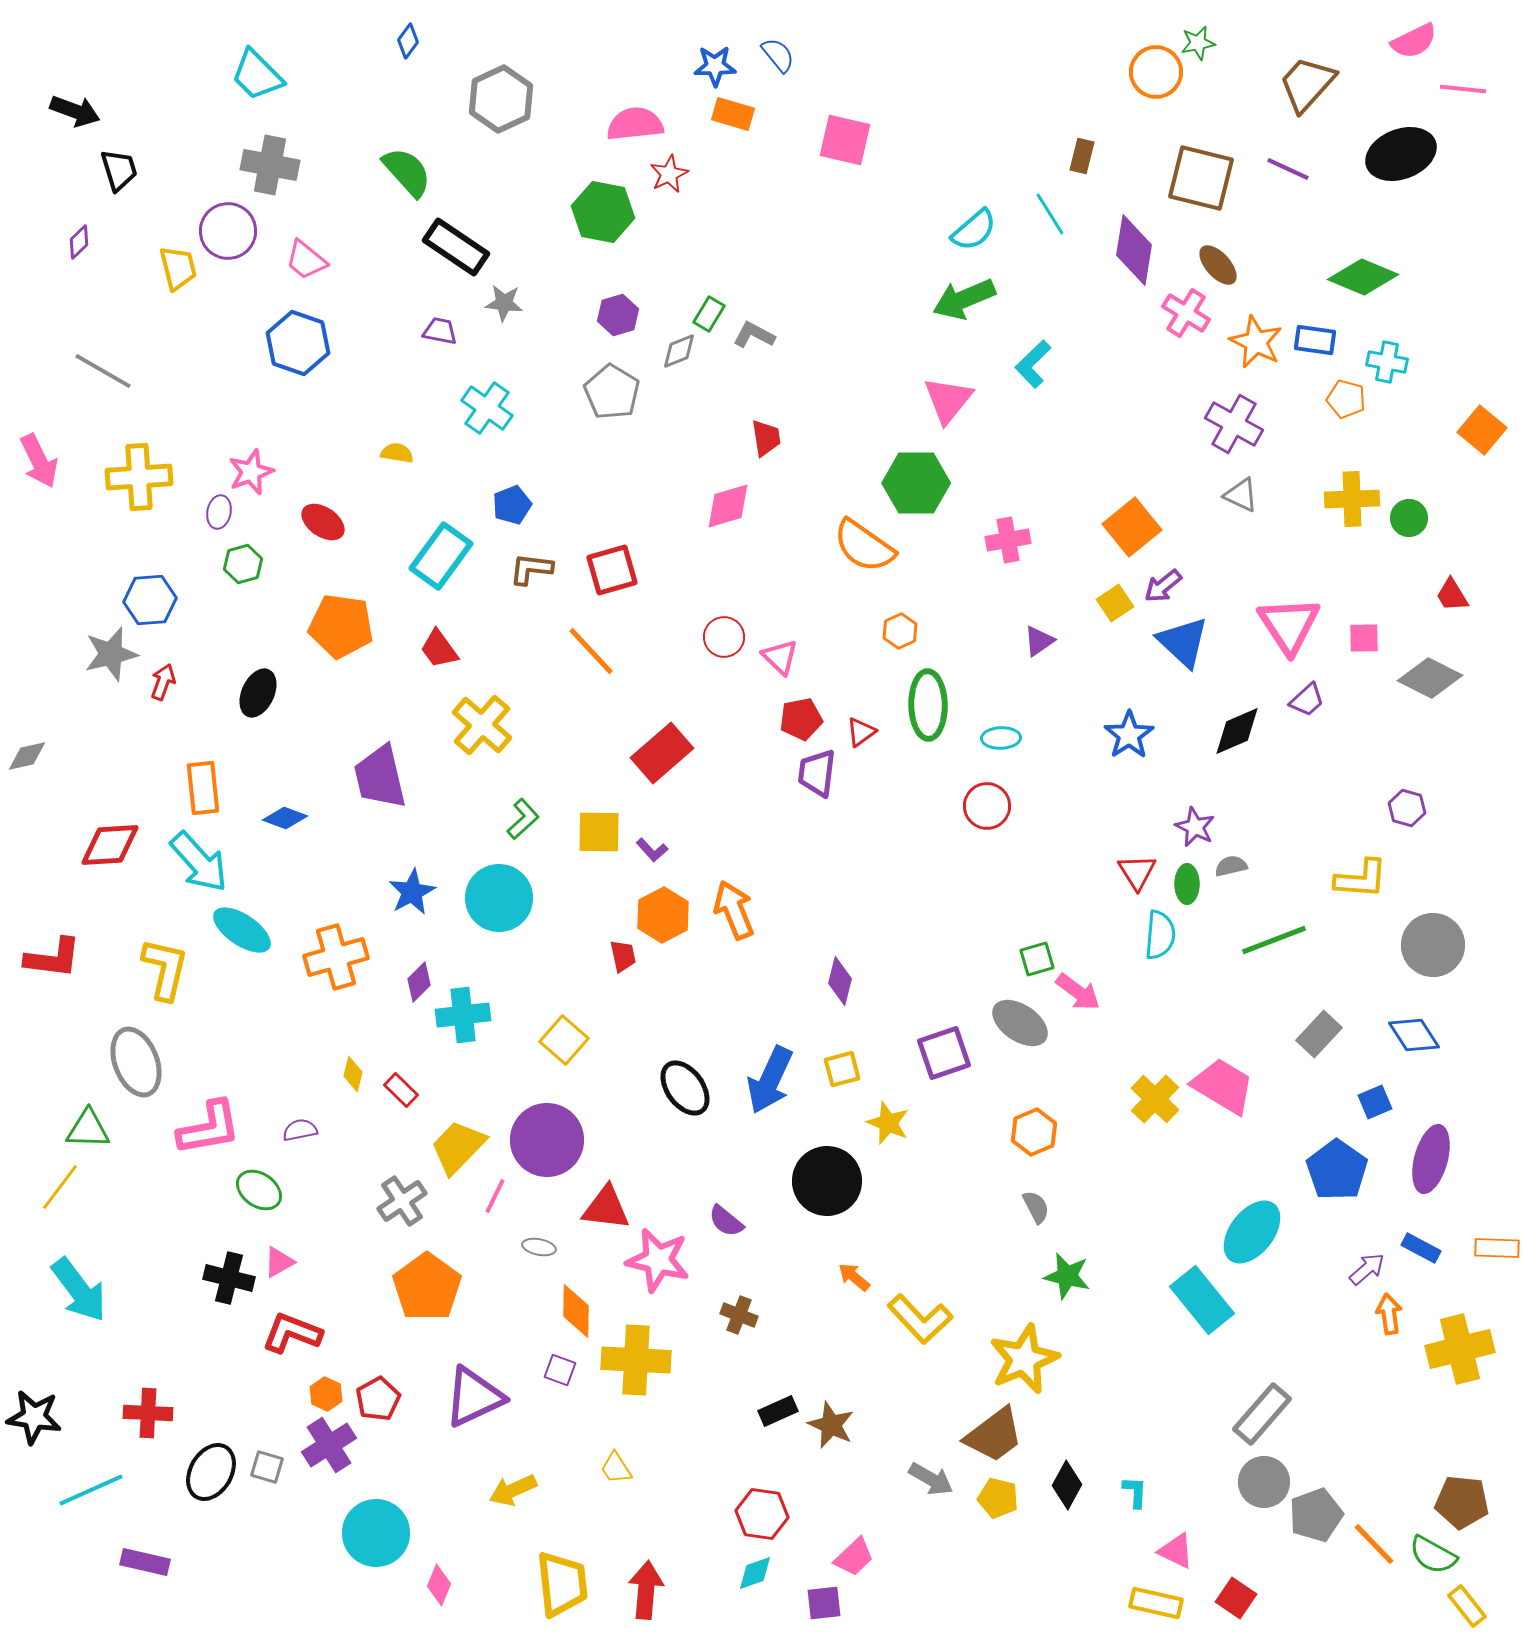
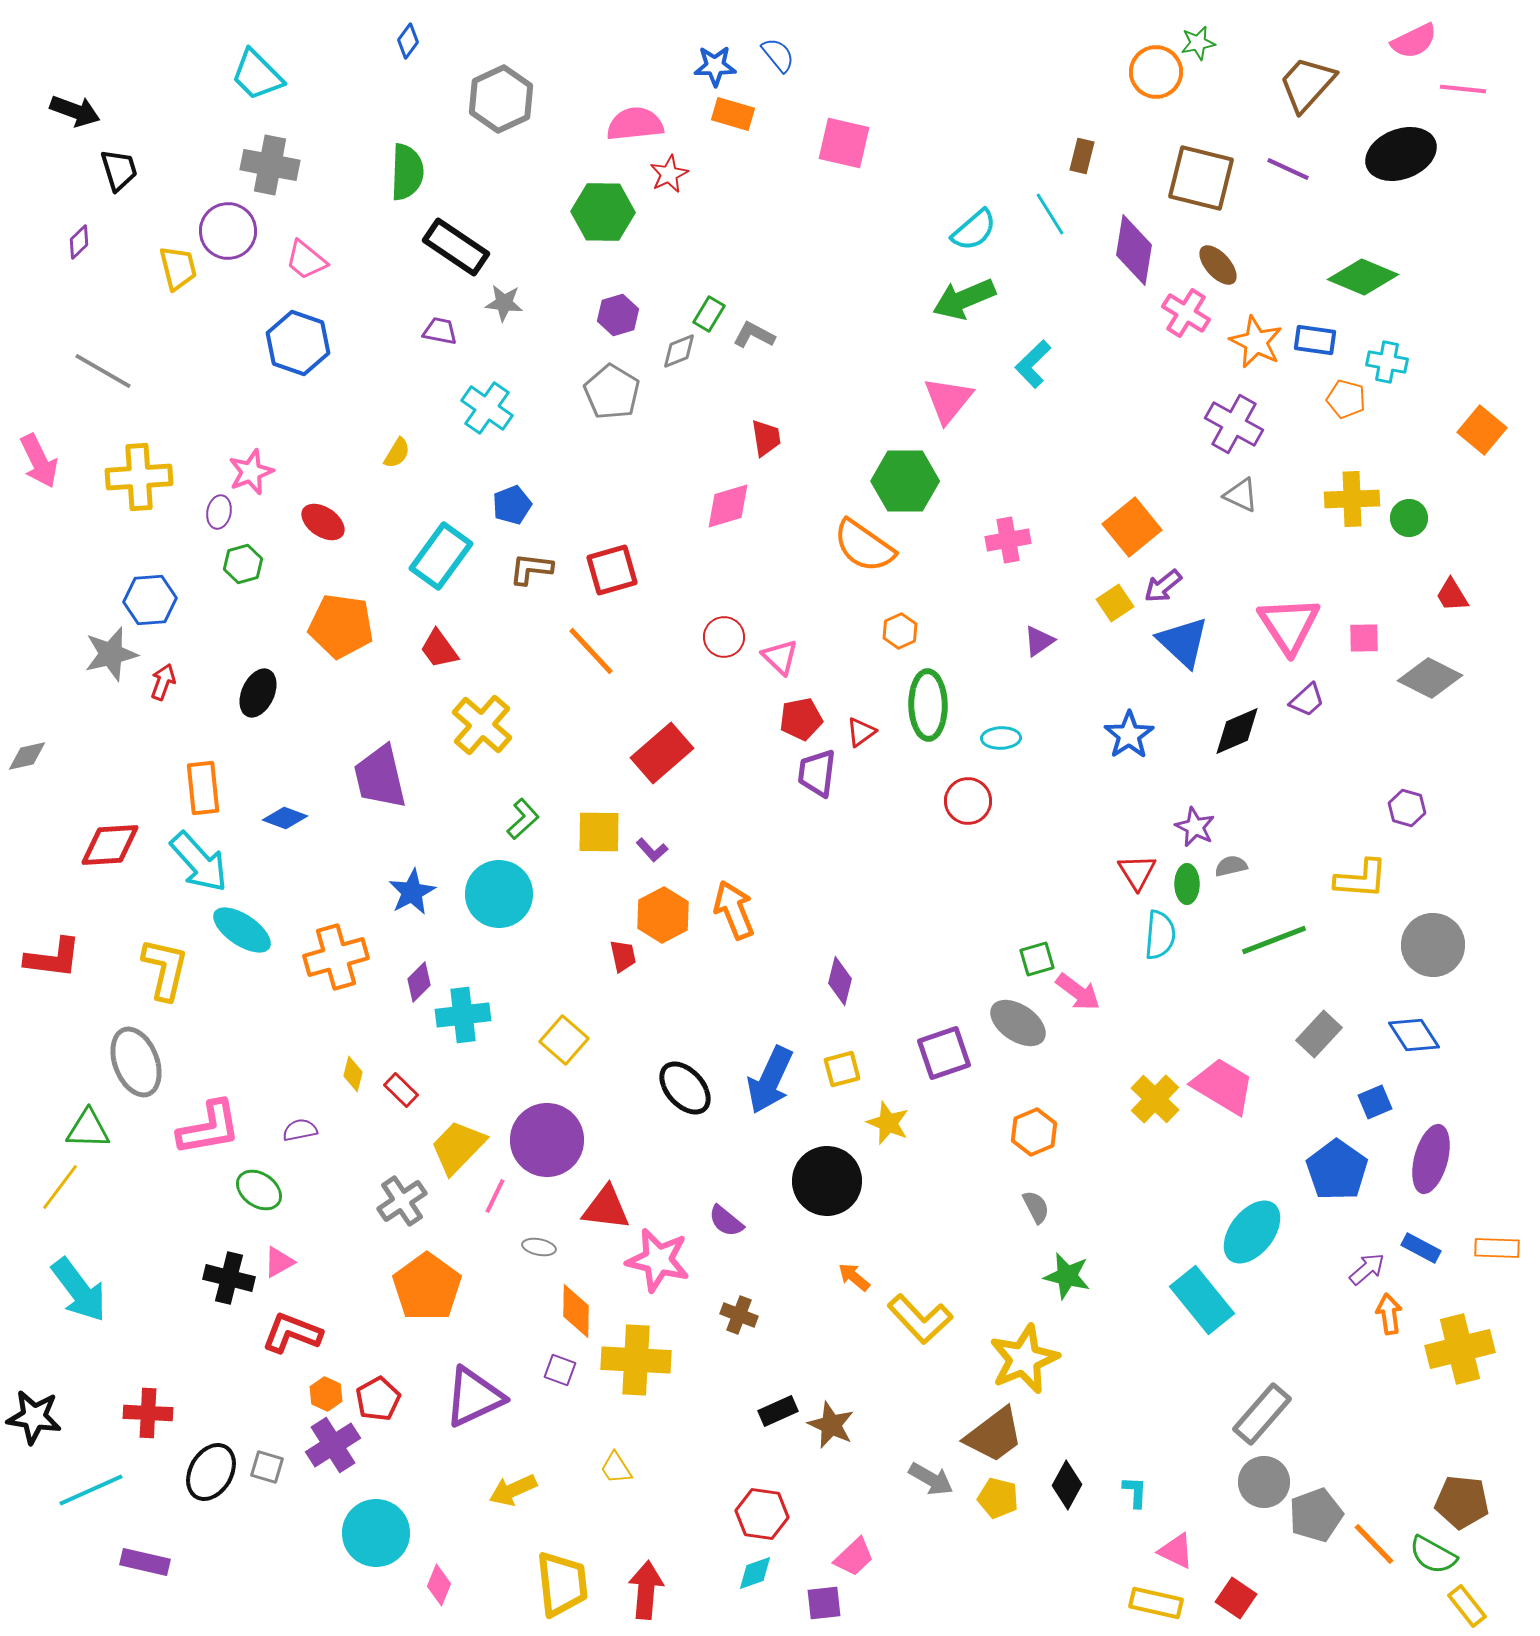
pink square at (845, 140): moved 1 px left, 3 px down
green semicircle at (407, 172): rotated 44 degrees clockwise
green hexagon at (603, 212): rotated 10 degrees counterclockwise
yellow semicircle at (397, 453): rotated 112 degrees clockwise
green hexagon at (916, 483): moved 11 px left, 2 px up
red circle at (987, 806): moved 19 px left, 5 px up
cyan circle at (499, 898): moved 4 px up
gray ellipse at (1020, 1023): moved 2 px left
black ellipse at (685, 1088): rotated 6 degrees counterclockwise
purple cross at (329, 1445): moved 4 px right
